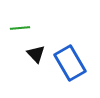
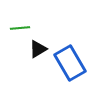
black triangle: moved 2 px right, 5 px up; rotated 42 degrees clockwise
